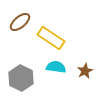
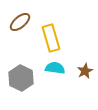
yellow rectangle: rotated 40 degrees clockwise
cyan semicircle: moved 1 px left, 1 px down
